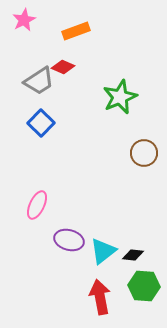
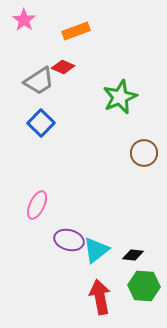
pink star: rotated 10 degrees counterclockwise
cyan triangle: moved 7 px left, 1 px up
